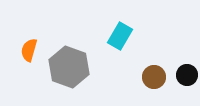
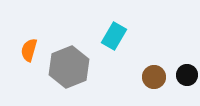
cyan rectangle: moved 6 px left
gray hexagon: rotated 18 degrees clockwise
